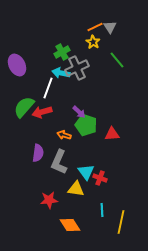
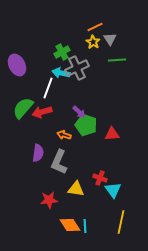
gray triangle: moved 12 px down
green line: rotated 54 degrees counterclockwise
green semicircle: moved 1 px left, 1 px down
cyan triangle: moved 27 px right, 18 px down
cyan line: moved 17 px left, 16 px down
